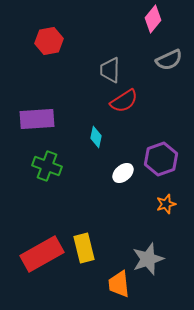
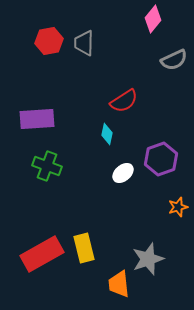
gray semicircle: moved 5 px right
gray trapezoid: moved 26 px left, 27 px up
cyan diamond: moved 11 px right, 3 px up
orange star: moved 12 px right, 3 px down
